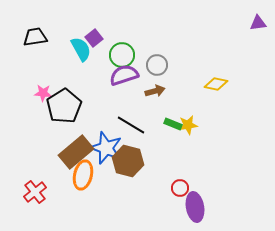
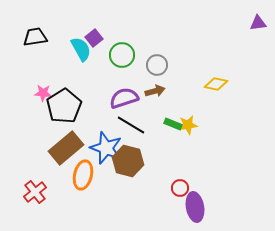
purple semicircle: moved 23 px down
brown rectangle: moved 10 px left, 4 px up
